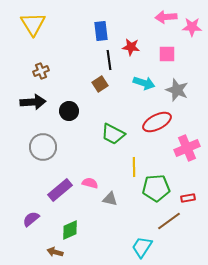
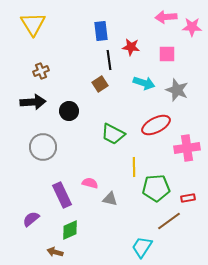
red ellipse: moved 1 px left, 3 px down
pink cross: rotated 15 degrees clockwise
purple rectangle: moved 2 px right, 5 px down; rotated 75 degrees counterclockwise
